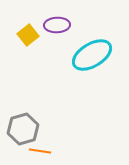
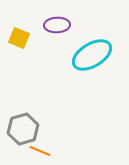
yellow square: moved 9 px left, 3 px down; rotated 30 degrees counterclockwise
orange line: rotated 15 degrees clockwise
